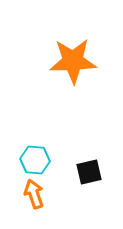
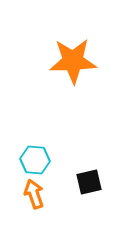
black square: moved 10 px down
